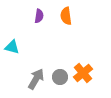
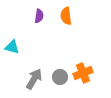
orange cross: rotated 18 degrees clockwise
gray arrow: moved 2 px left
